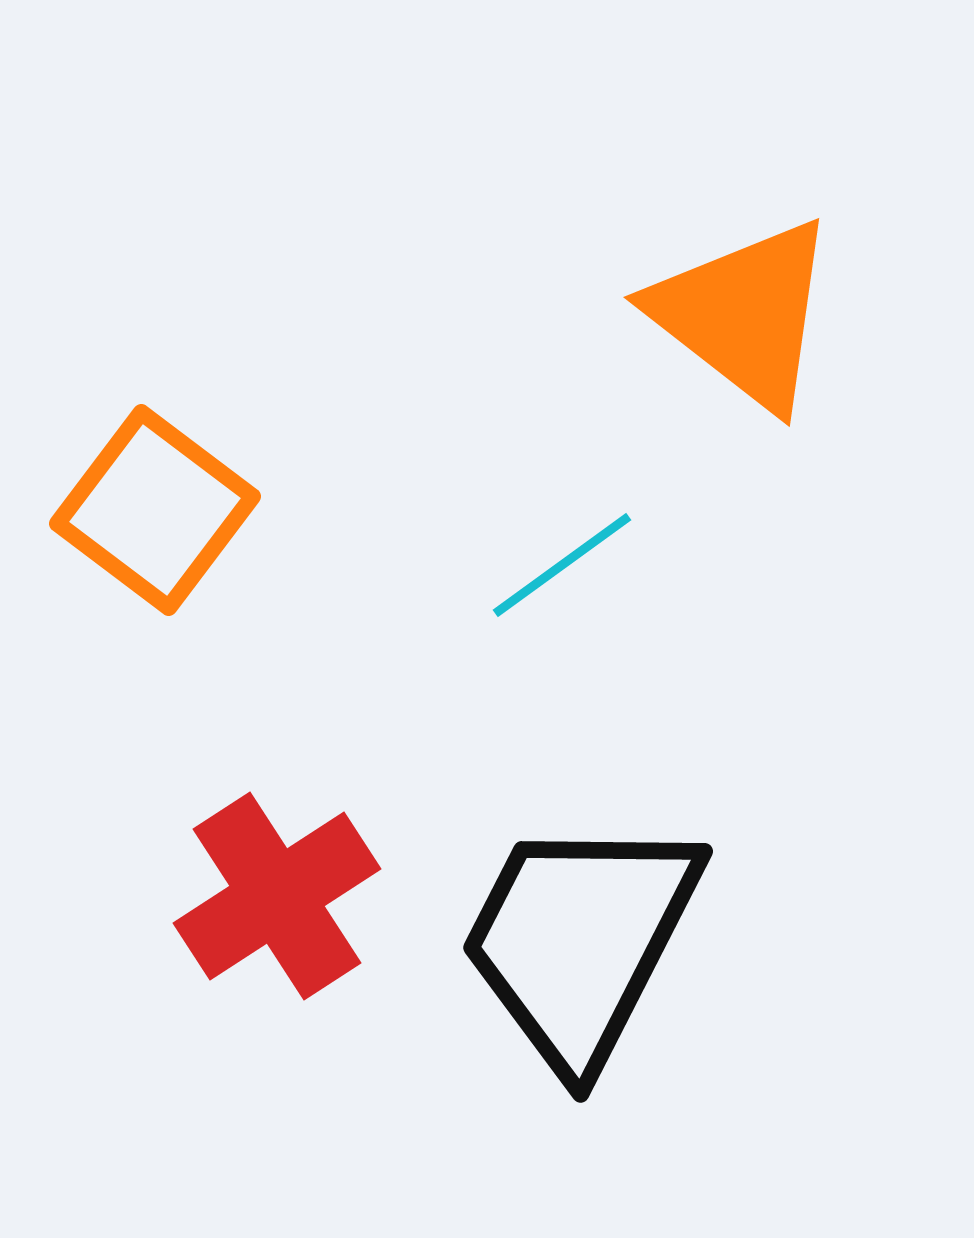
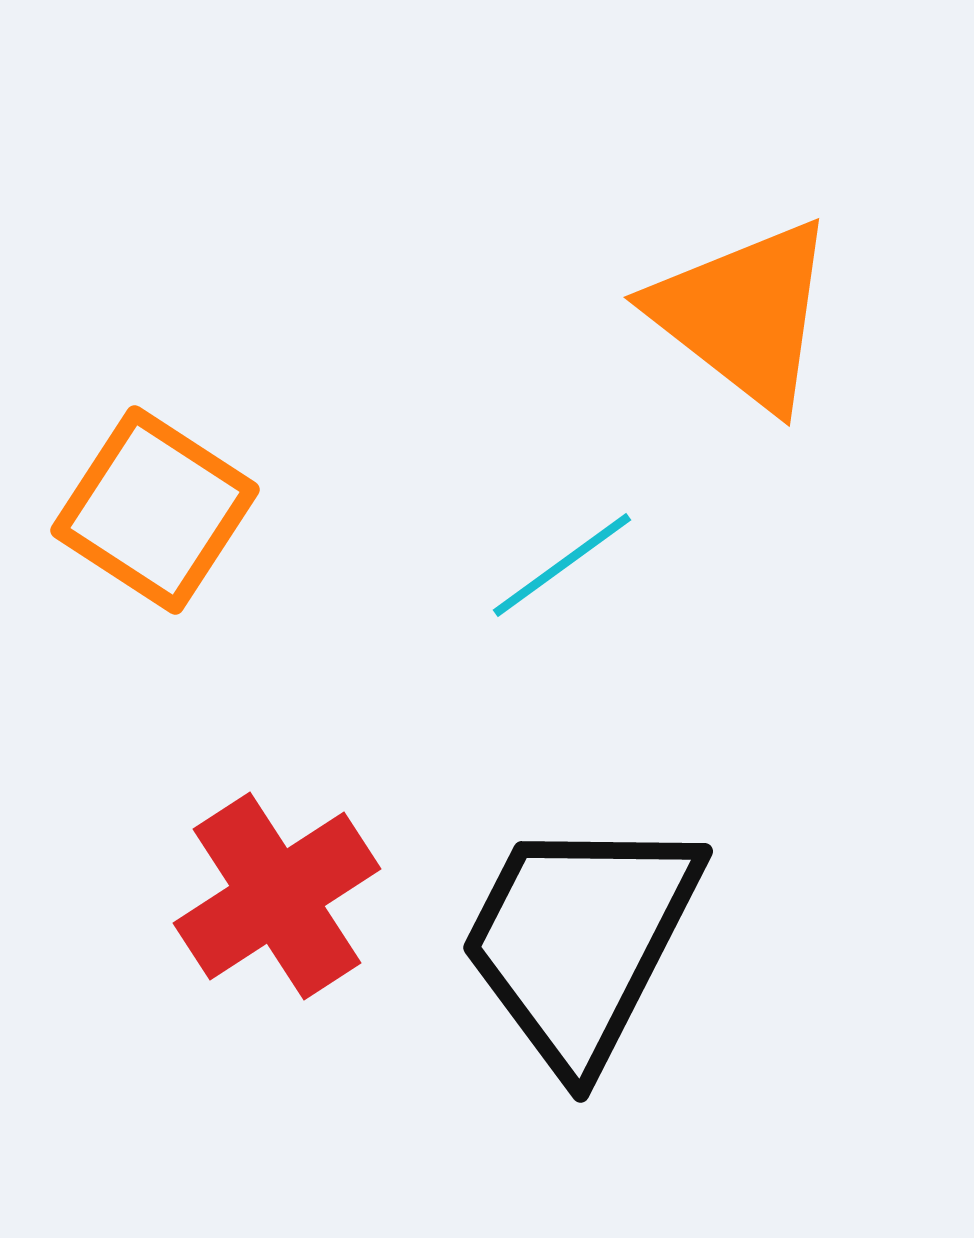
orange square: rotated 4 degrees counterclockwise
